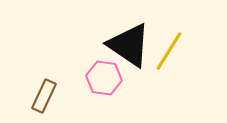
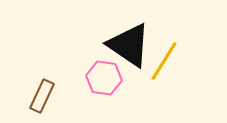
yellow line: moved 5 px left, 10 px down
brown rectangle: moved 2 px left
